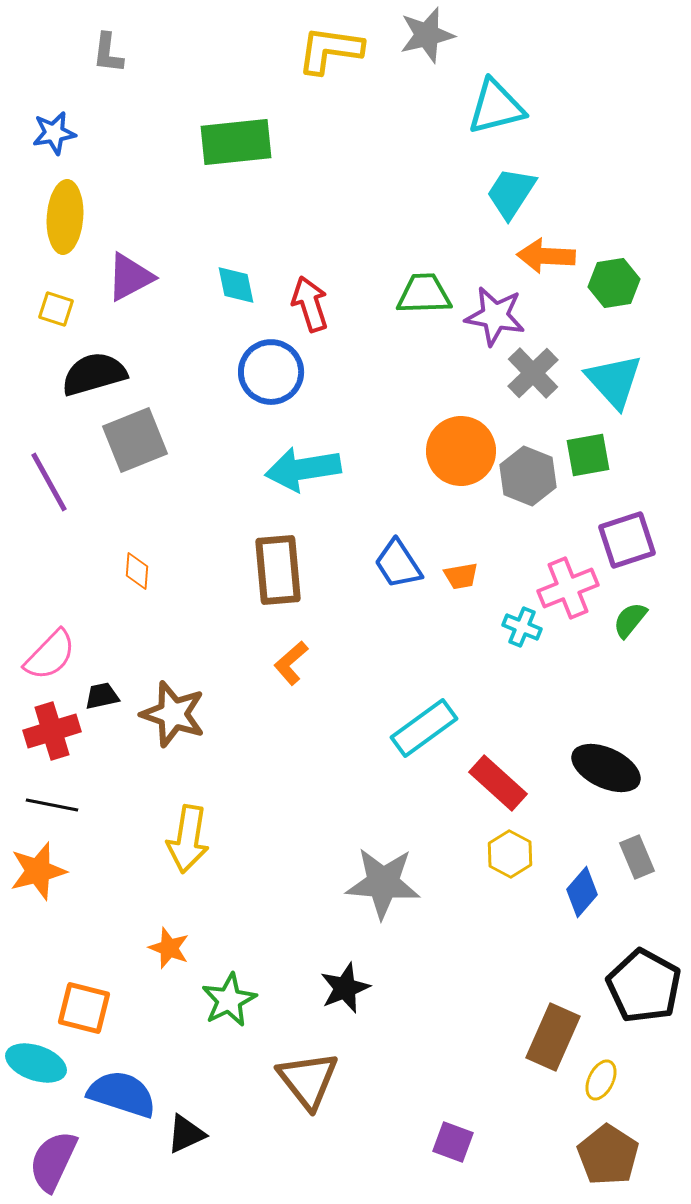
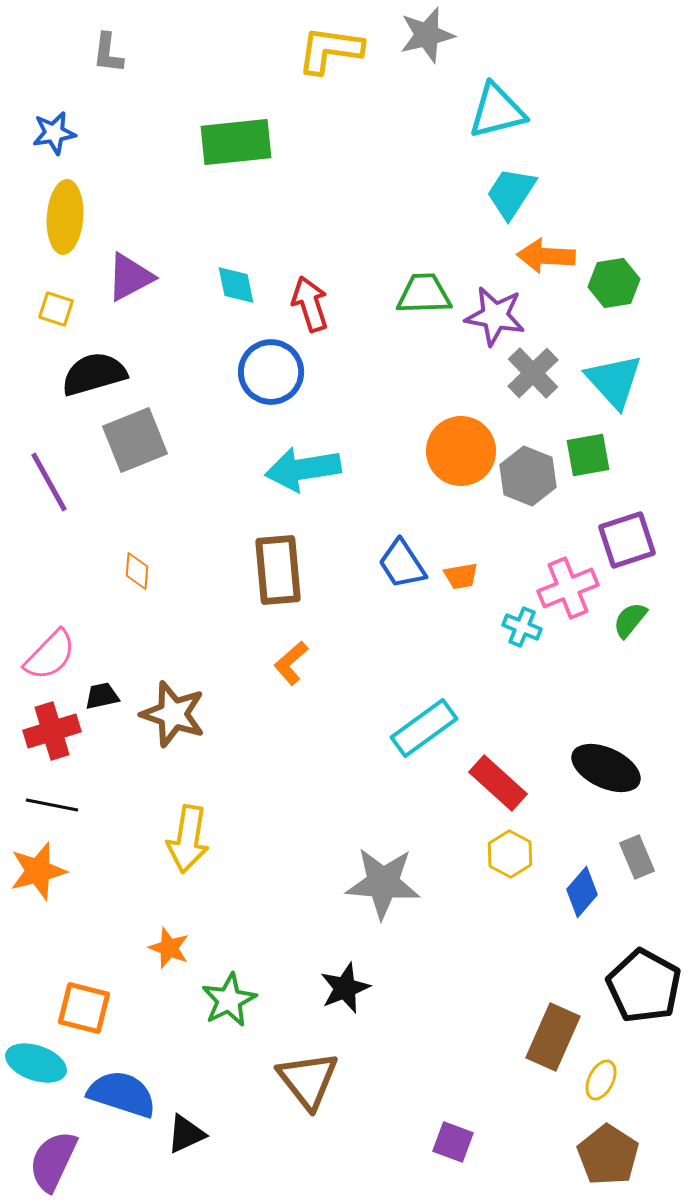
cyan triangle at (496, 107): moved 1 px right, 4 px down
blue trapezoid at (398, 564): moved 4 px right
